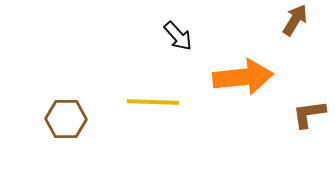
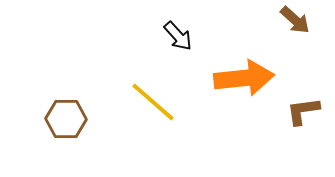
brown arrow: rotated 100 degrees clockwise
orange arrow: moved 1 px right, 1 px down
yellow line: rotated 39 degrees clockwise
brown L-shape: moved 6 px left, 3 px up
